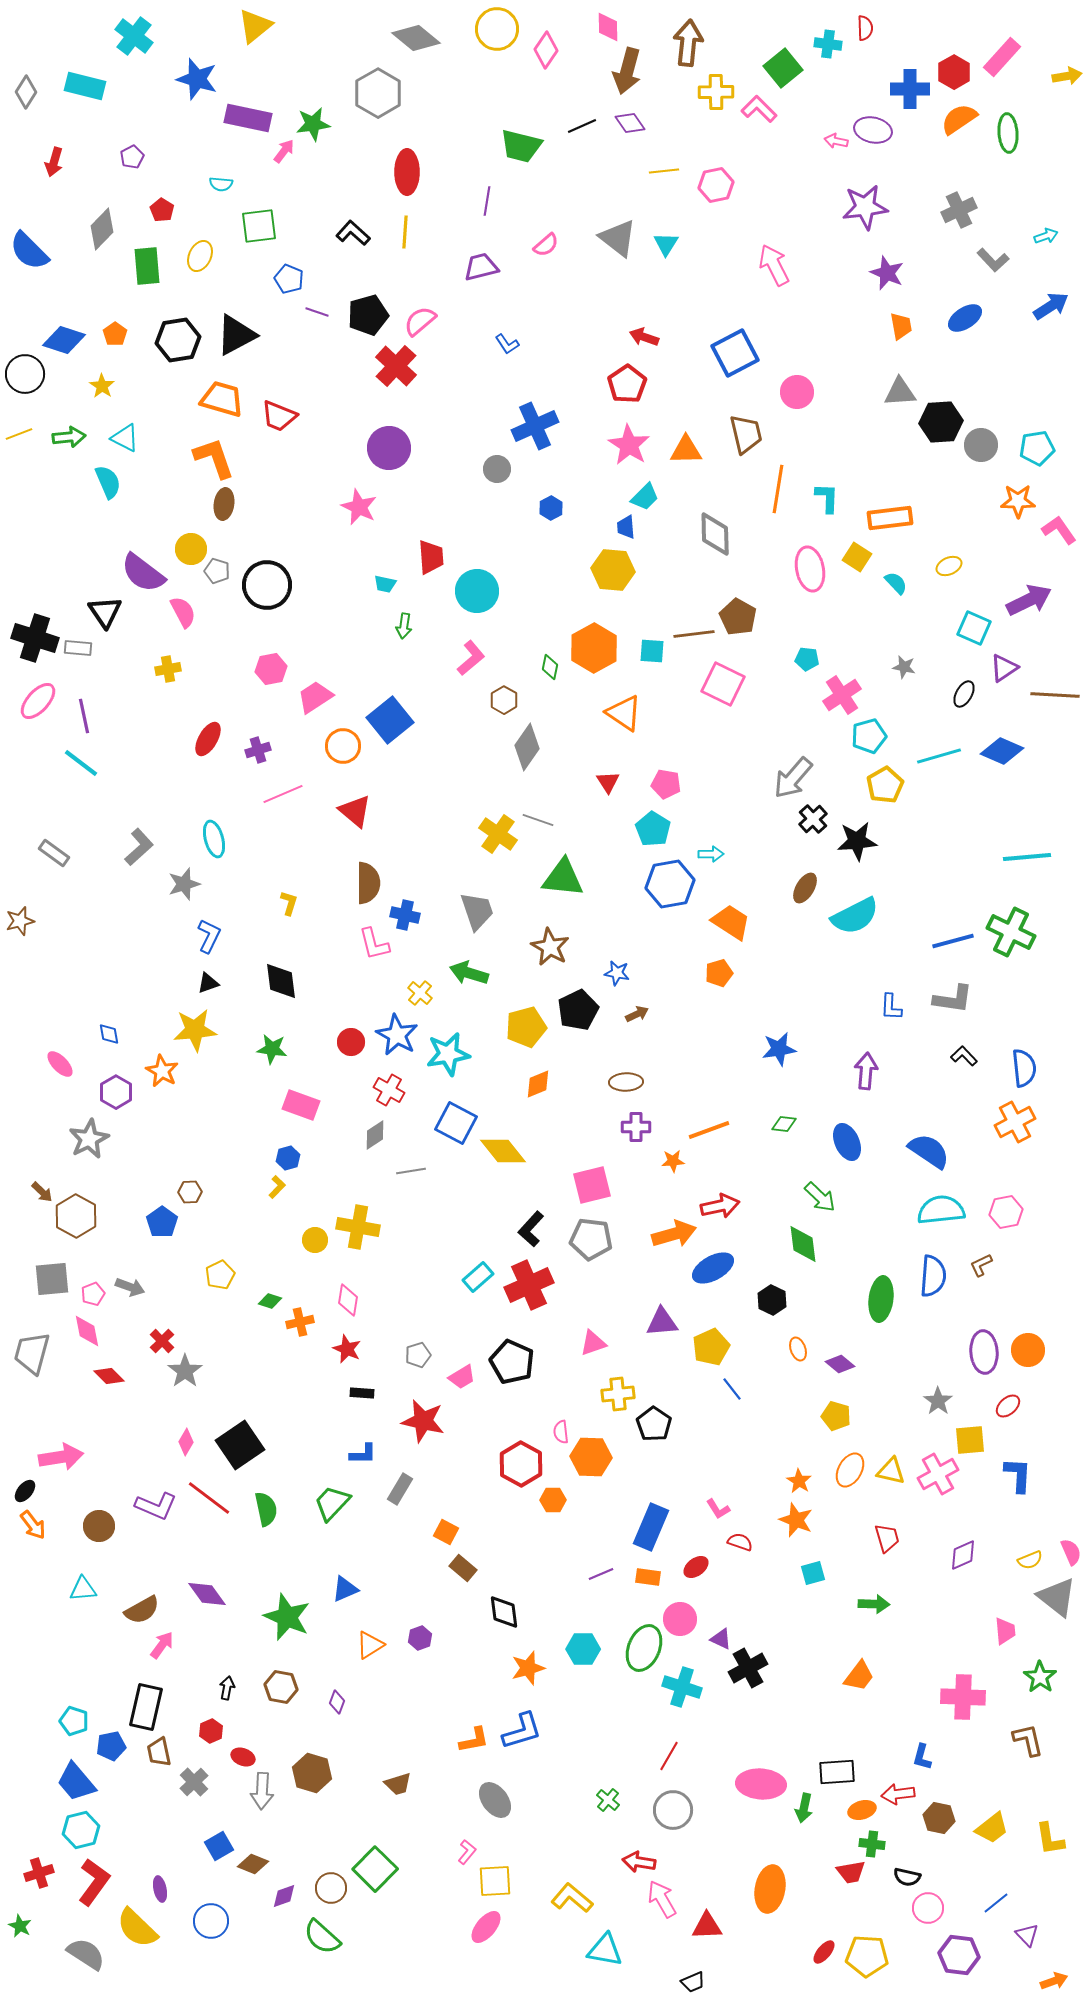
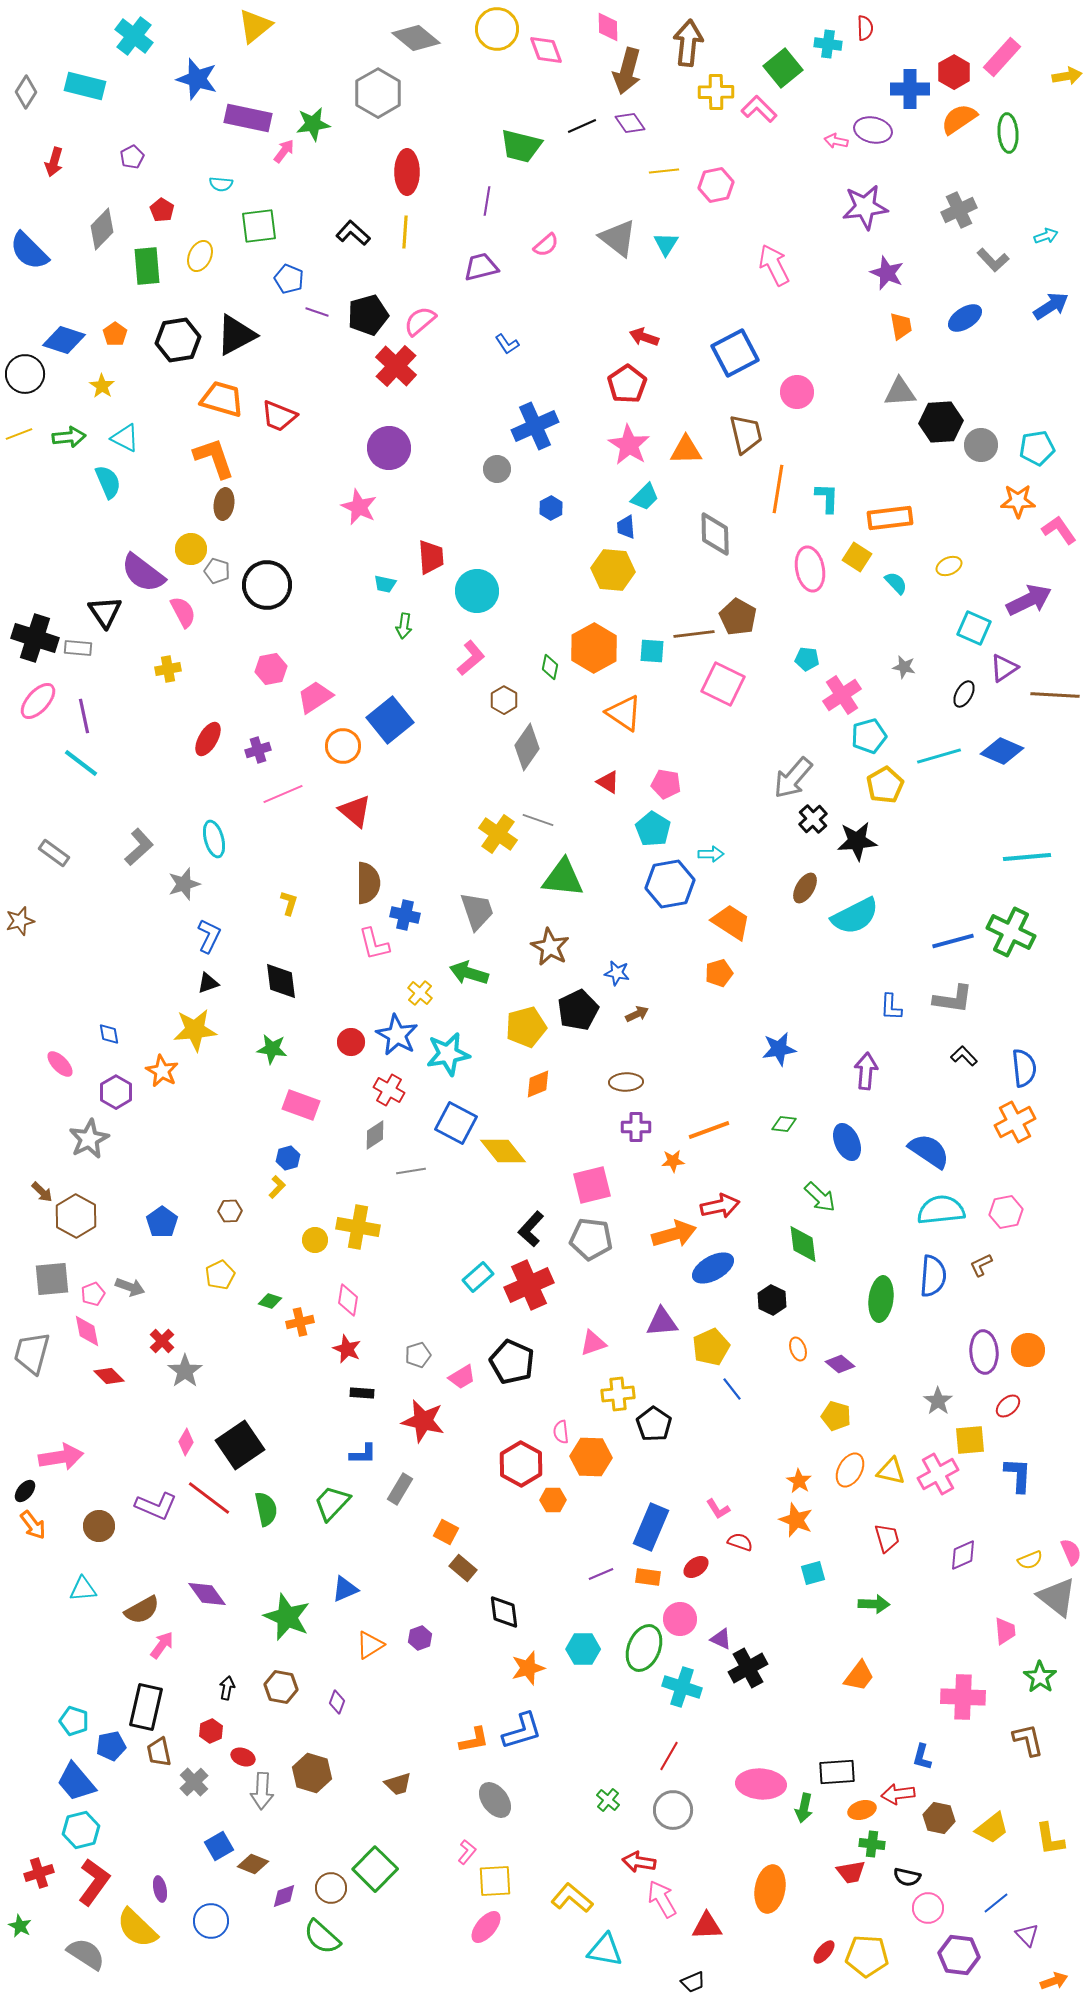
pink diamond at (546, 50): rotated 54 degrees counterclockwise
red triangle at (608, 782): rotated 25 degrees counterclockwise
brown hexagon at (190, 1192): moved 40 px right, 19 px down
